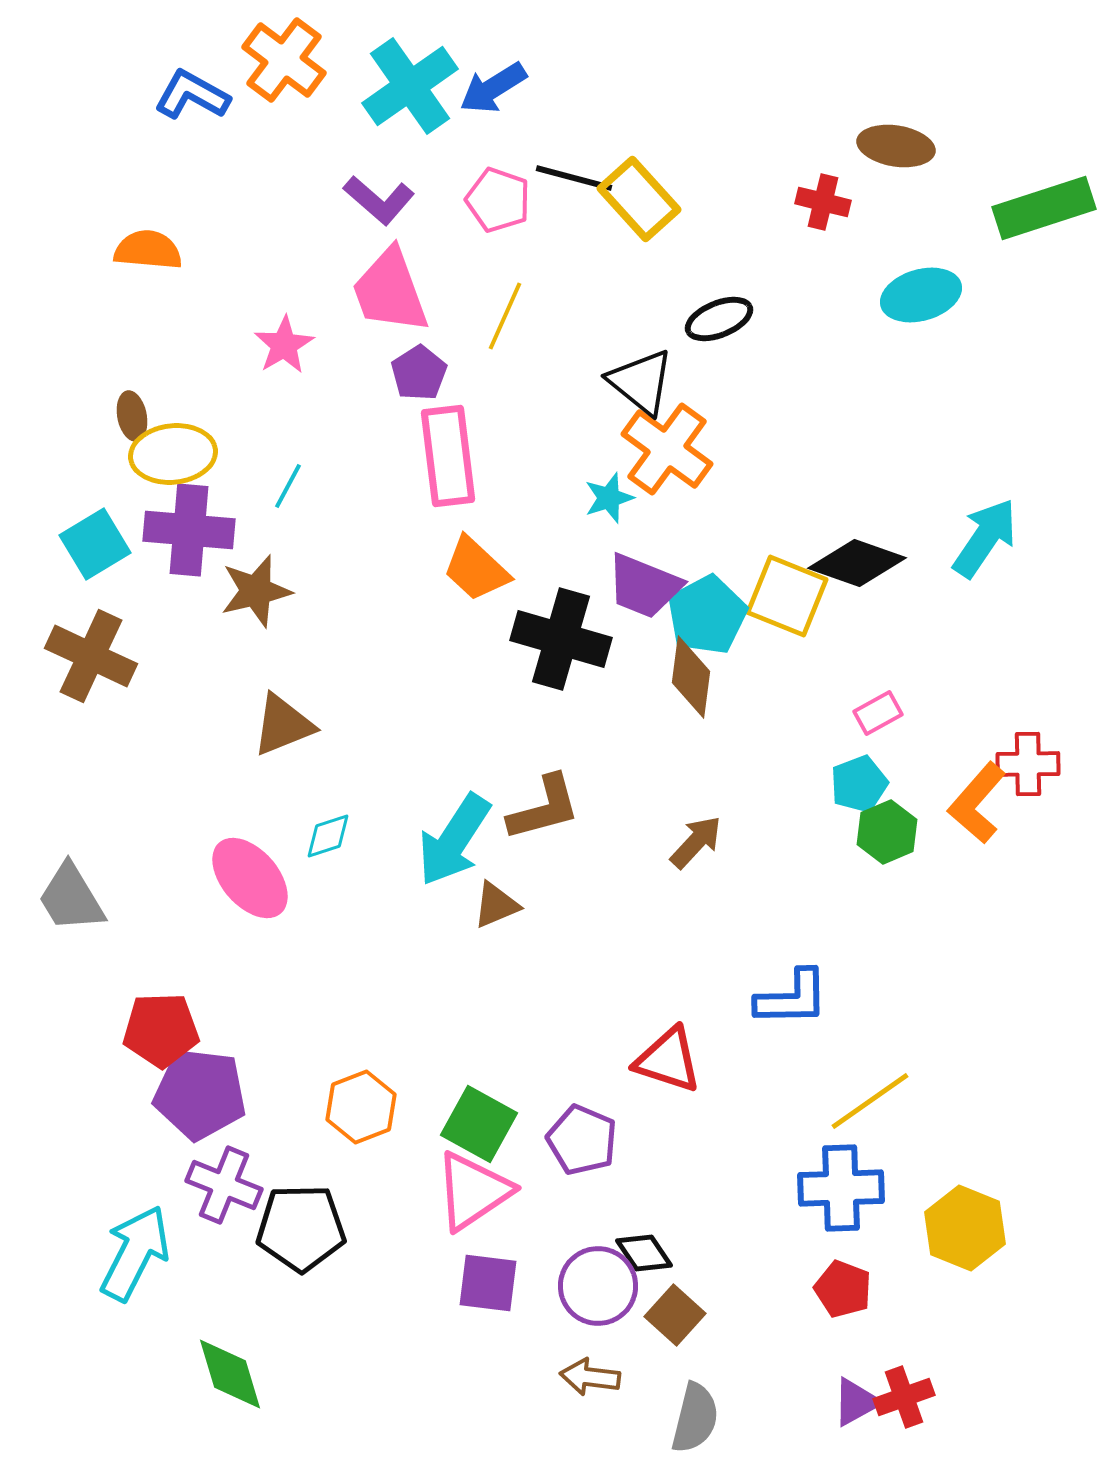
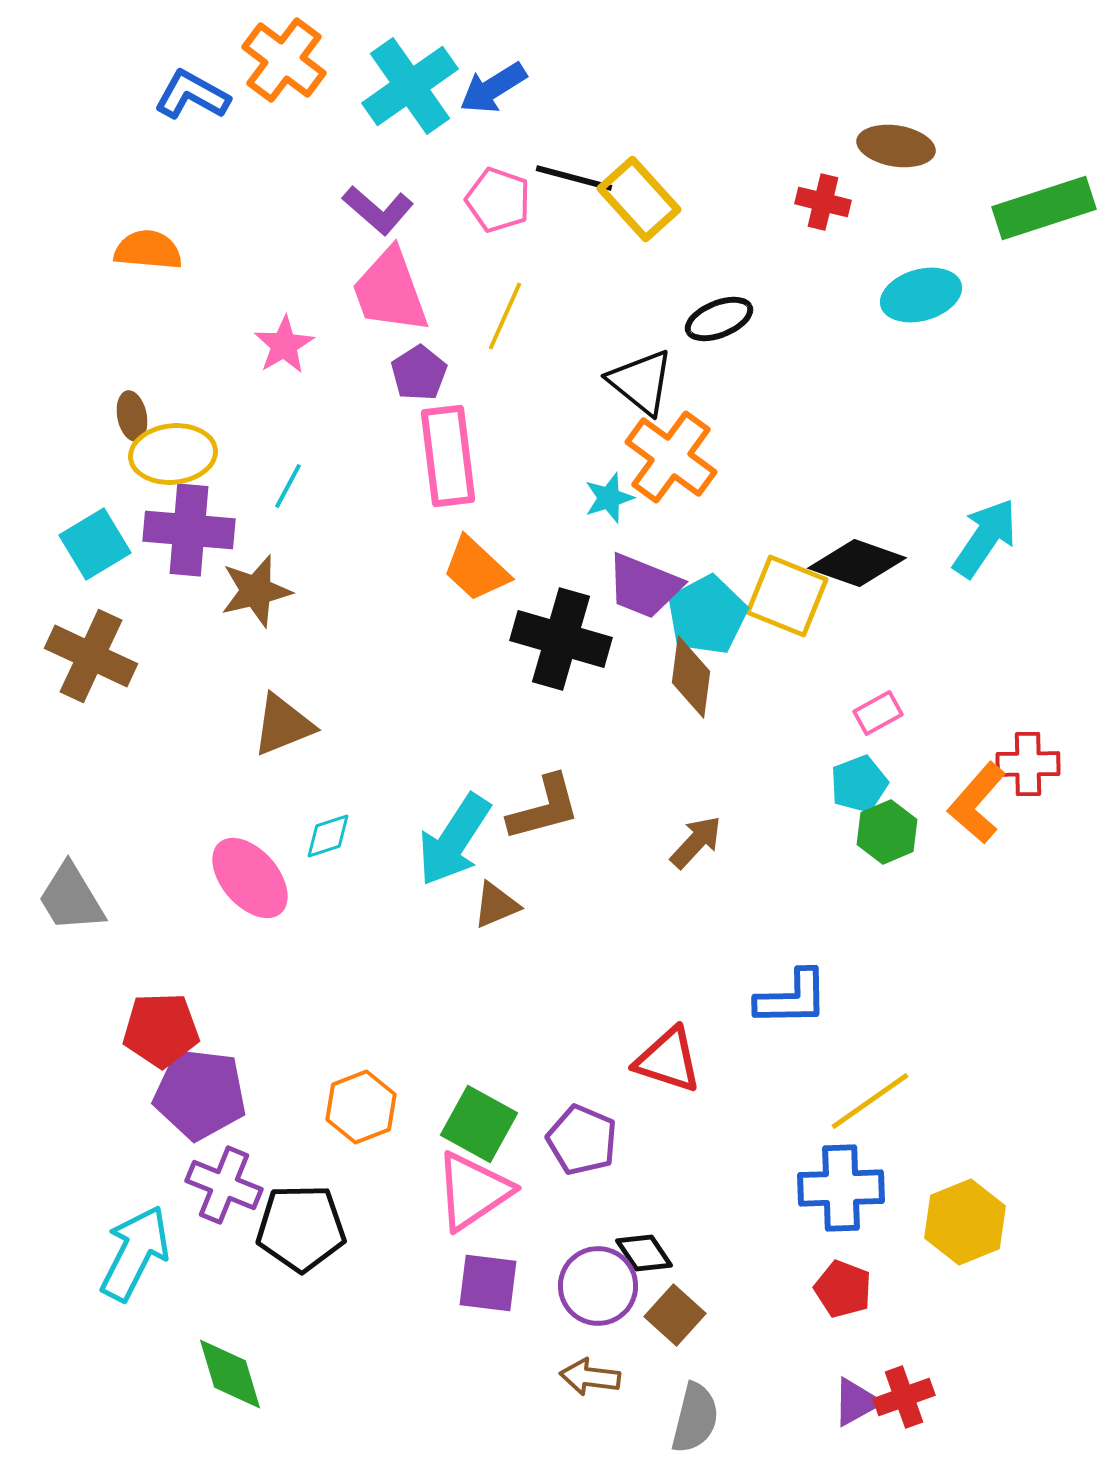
purple L-shape at (379, 200): moved 1 px left, 10 px down
orange cross at (667, 449): moved 4 px right, 8 px down
yellow hexagon at (965, 1228): moved 6 px up; rotated 16 degrees clockwise
